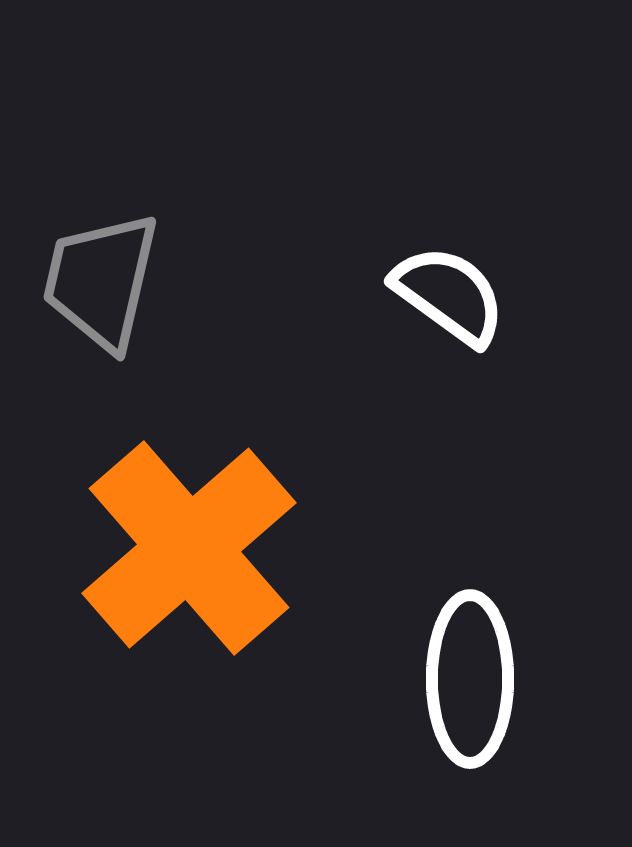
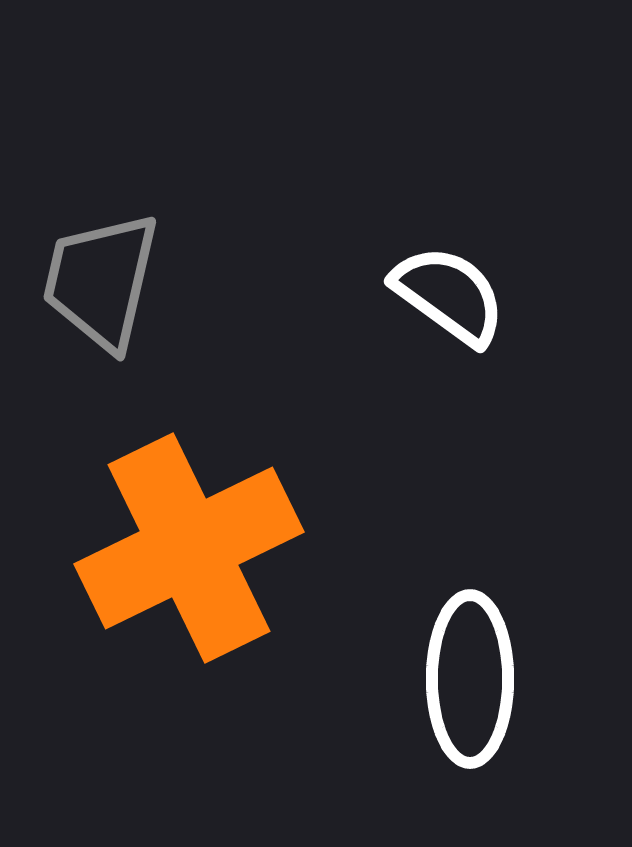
orange cross: rotated 15 degrees clockwise
